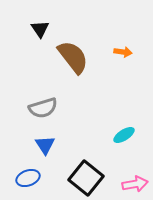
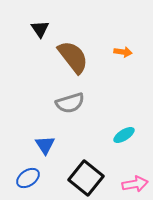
gray semicircle: moved 27 px right, 5 px up
blue ellipse: rotated 15 degrees counterclockwise
